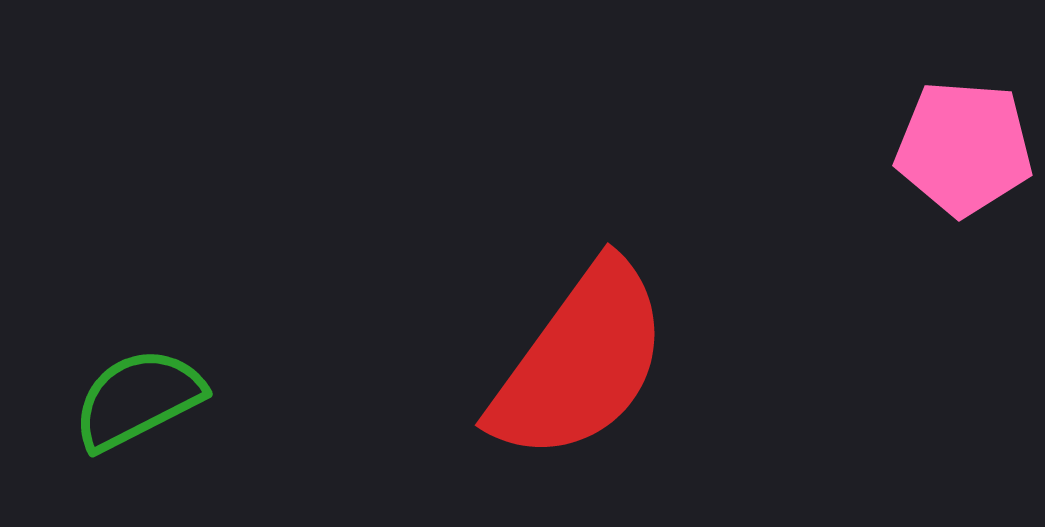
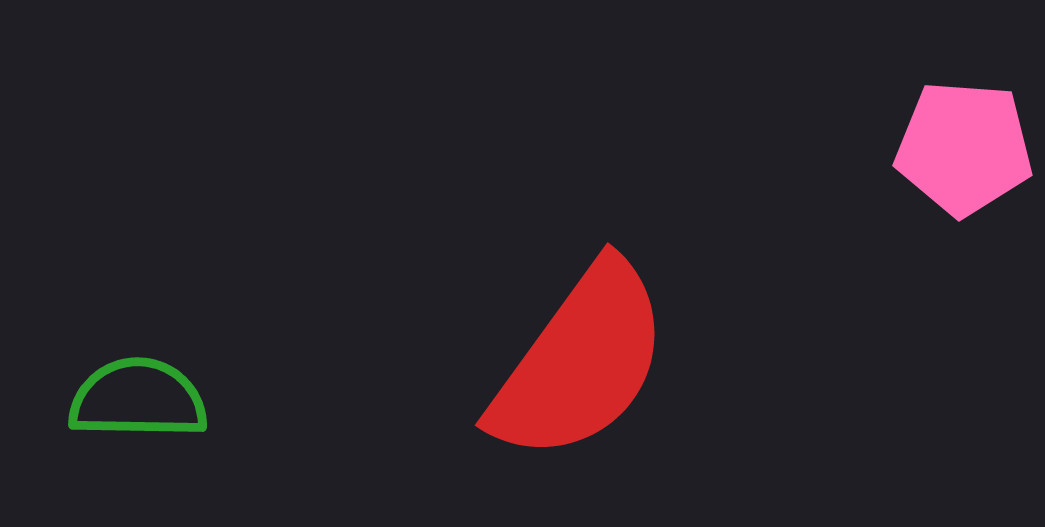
green semicircle: rotated 28 degrees clockwise
